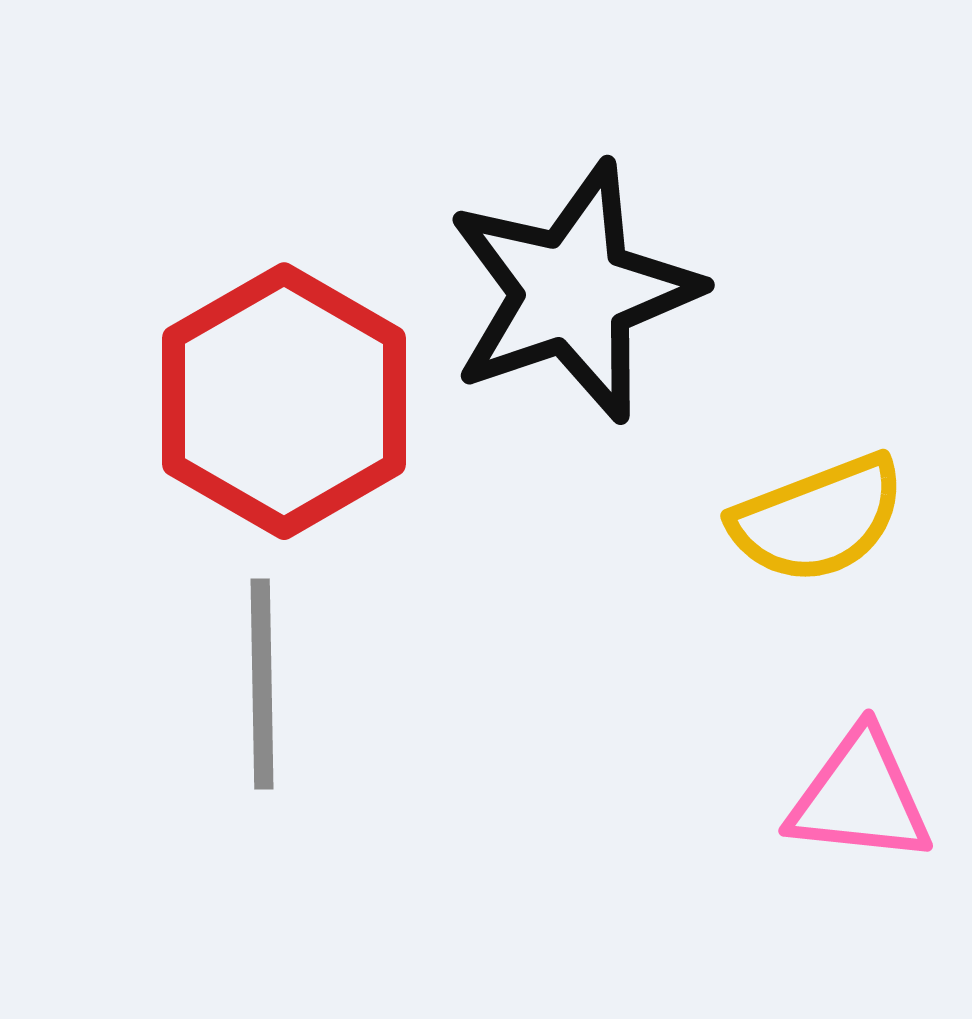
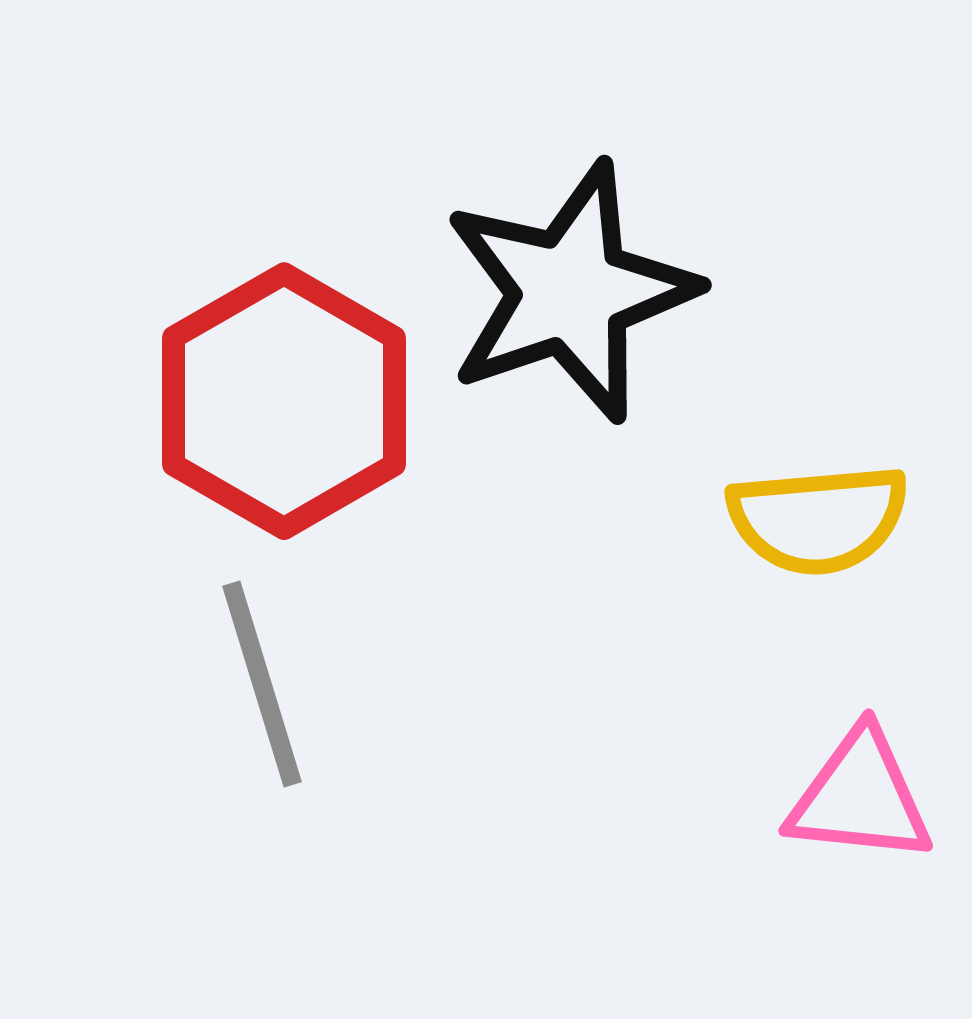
black star: moved 3 px left
yellow semicircle: rotated 16 degrees clockwise
gray line: rotated 16 degrees counterclockwise
